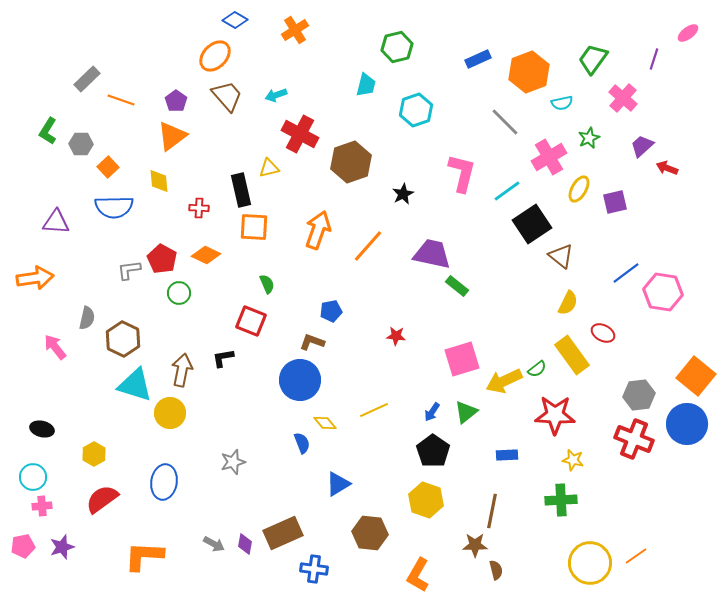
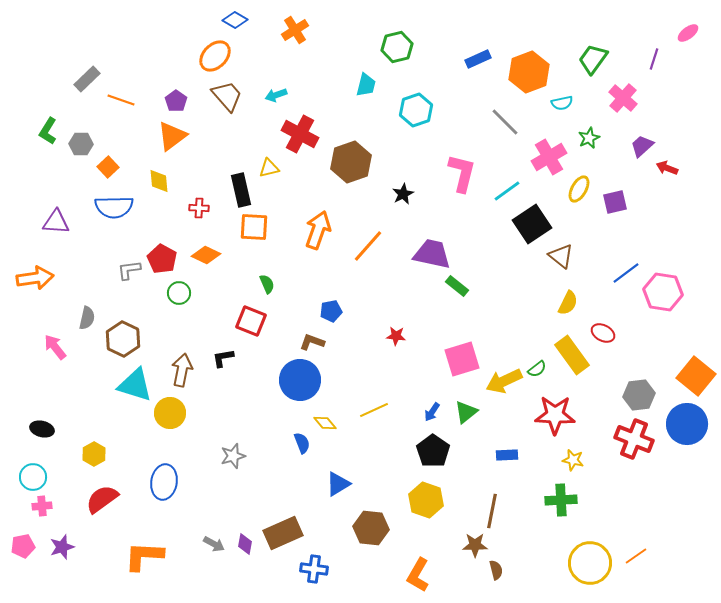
gray star at (233, 462): moved 6 px up
brown hexagon at (370, 533): moved 1 px right, 5 px up
